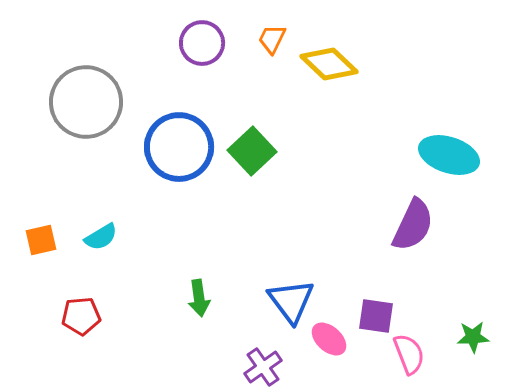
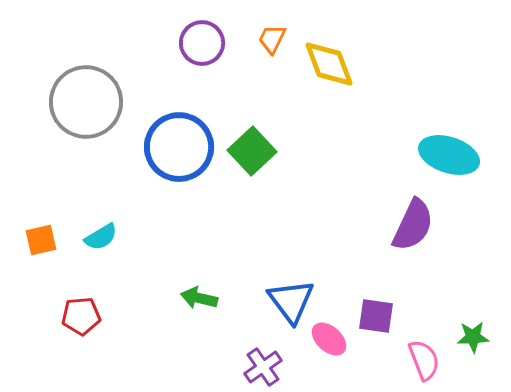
yellow diamond: rotated 26 degrees clockwise
green arrow: rotated 111 degrees clockwise
pink semicircle: moved 15 px right, 6 px down
